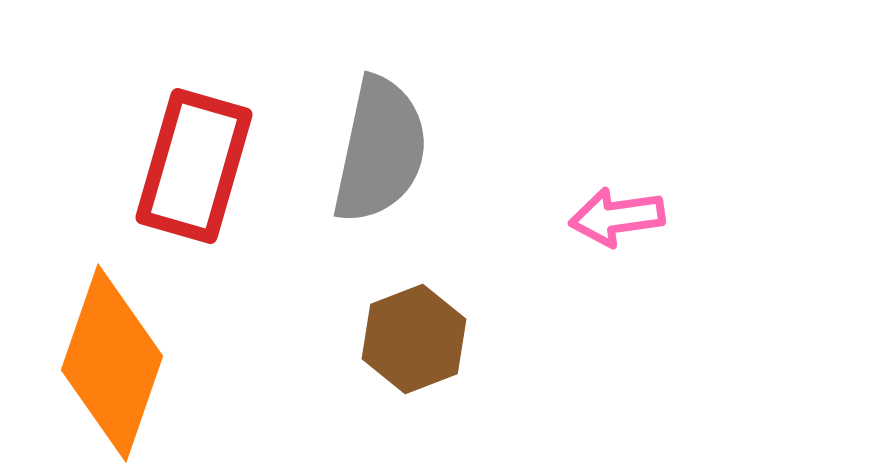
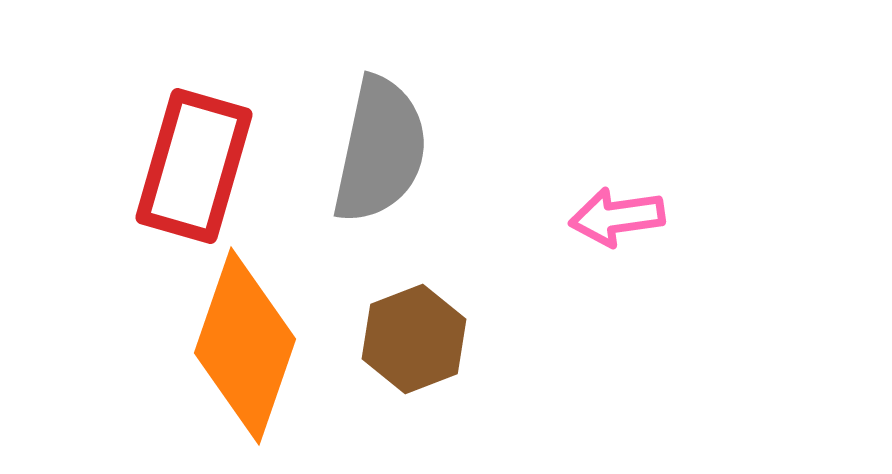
orange diamond: moved 133 px right, 17 px up
